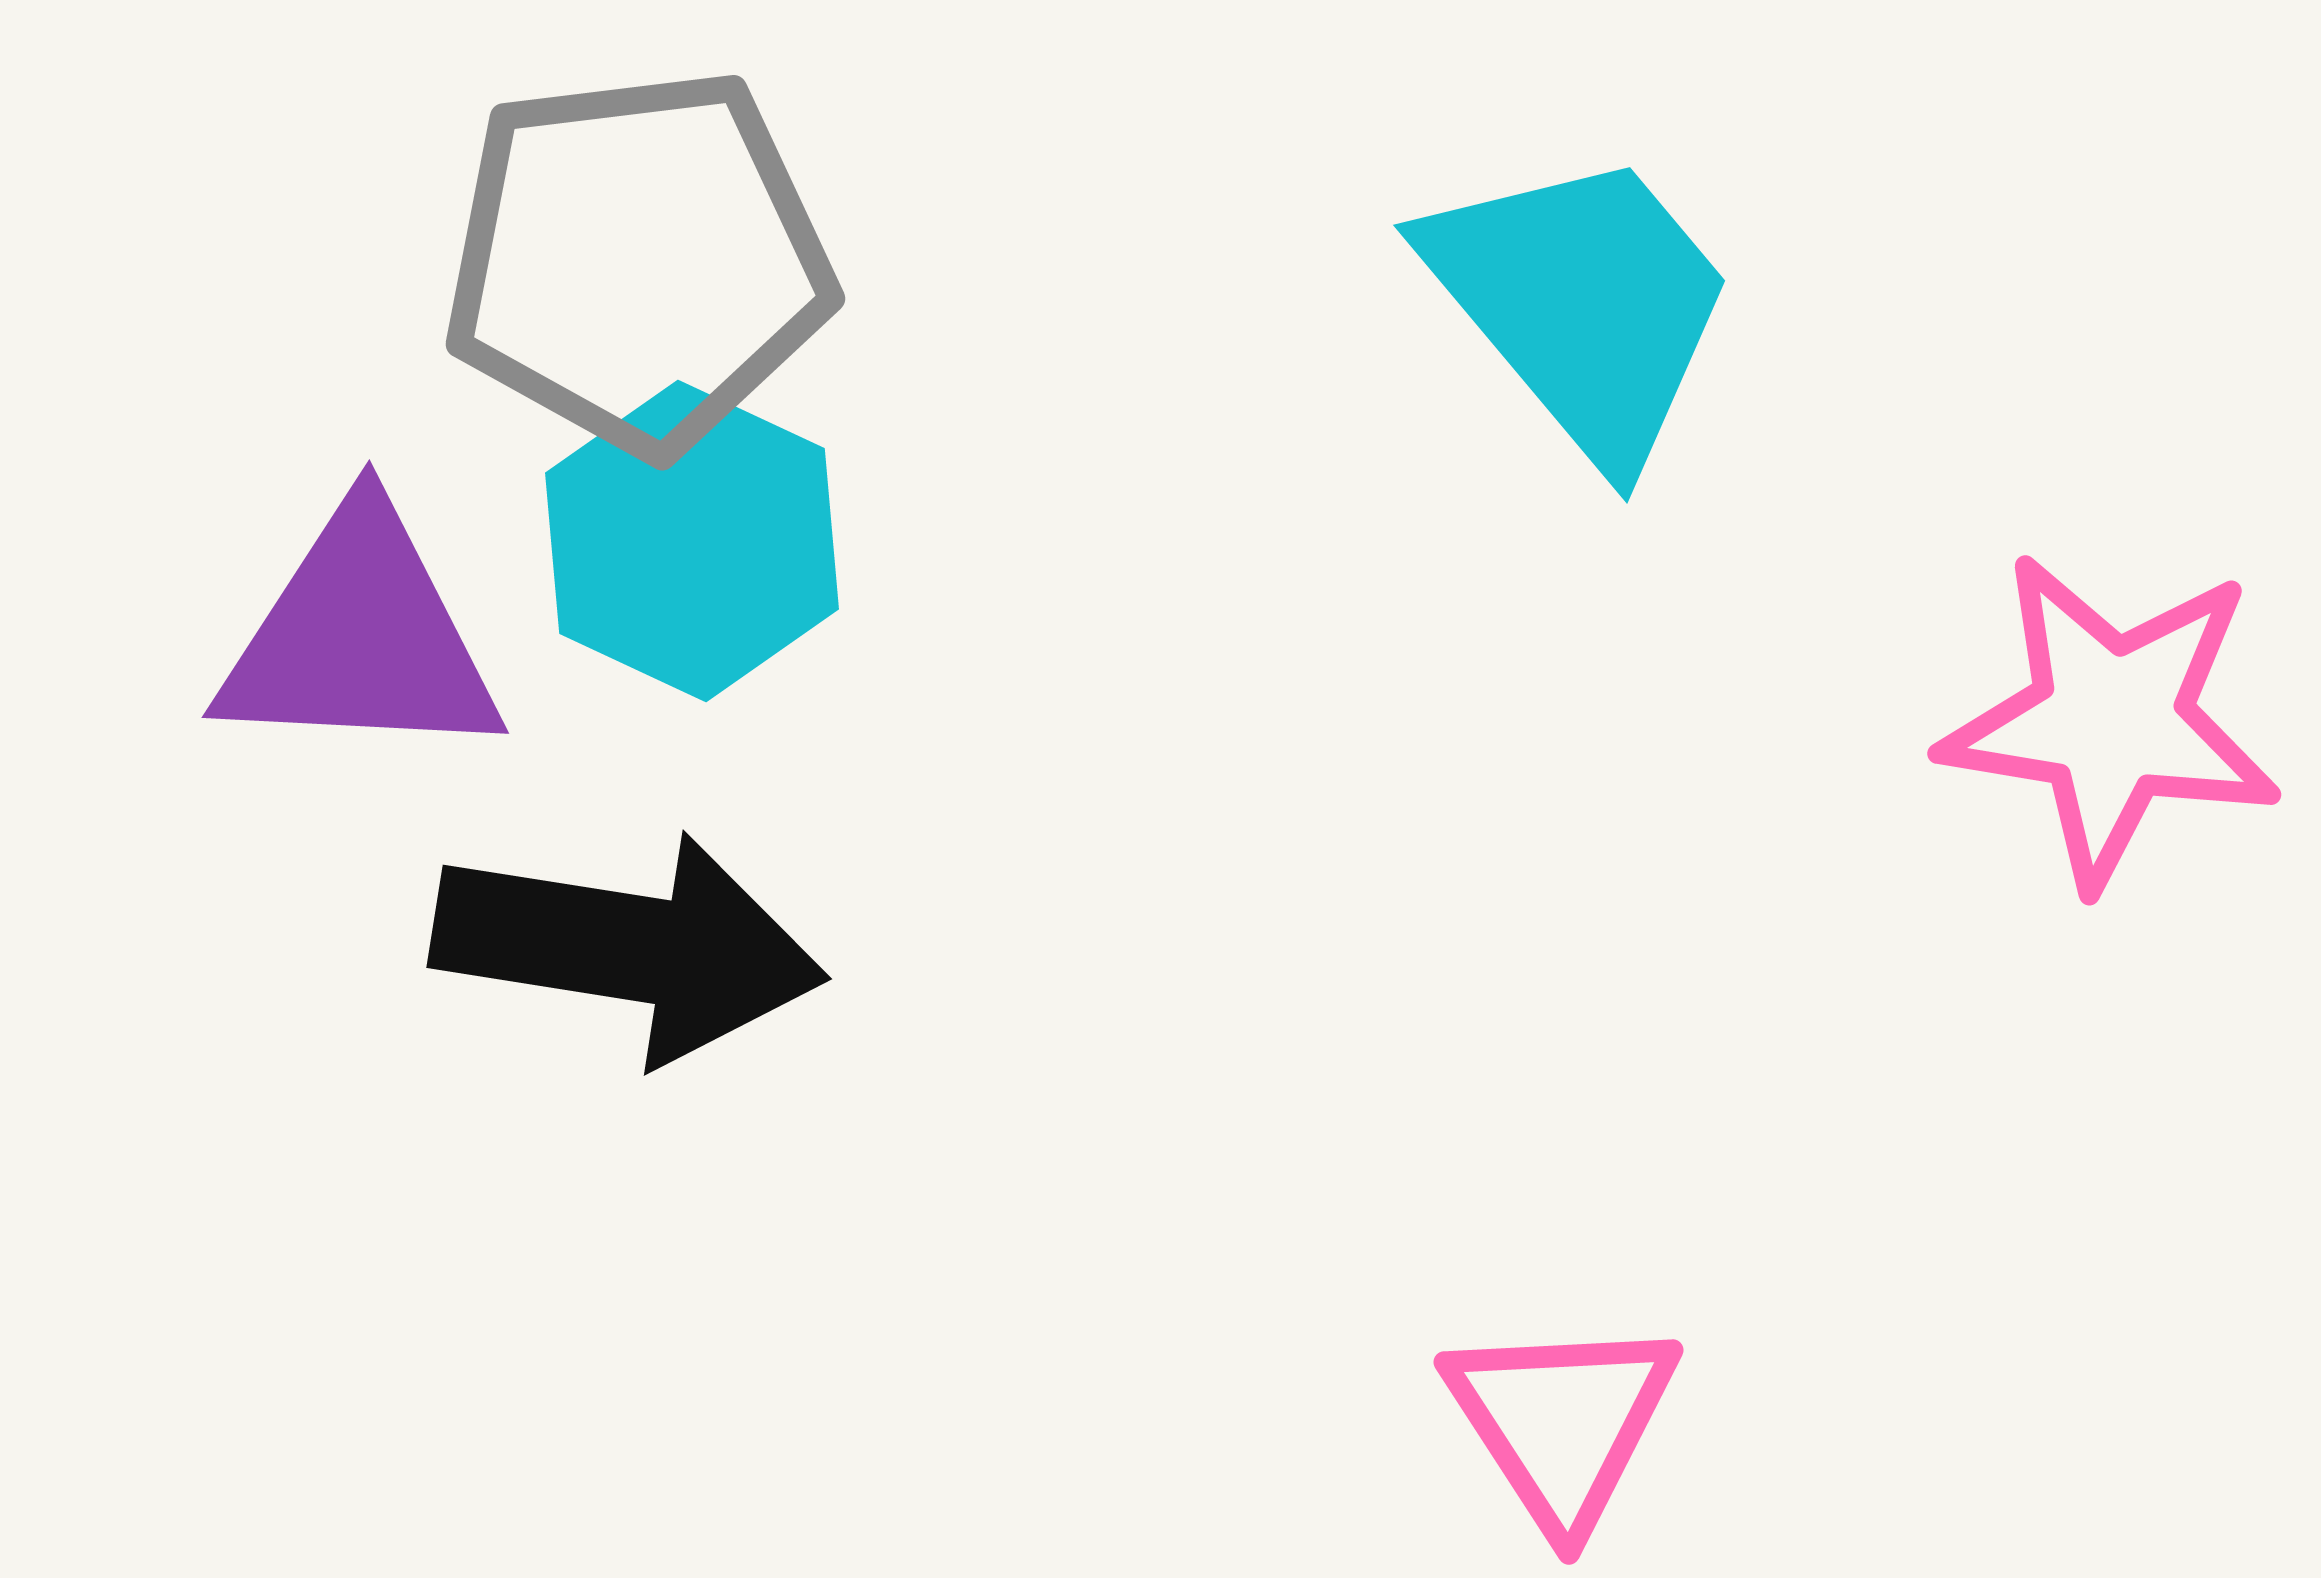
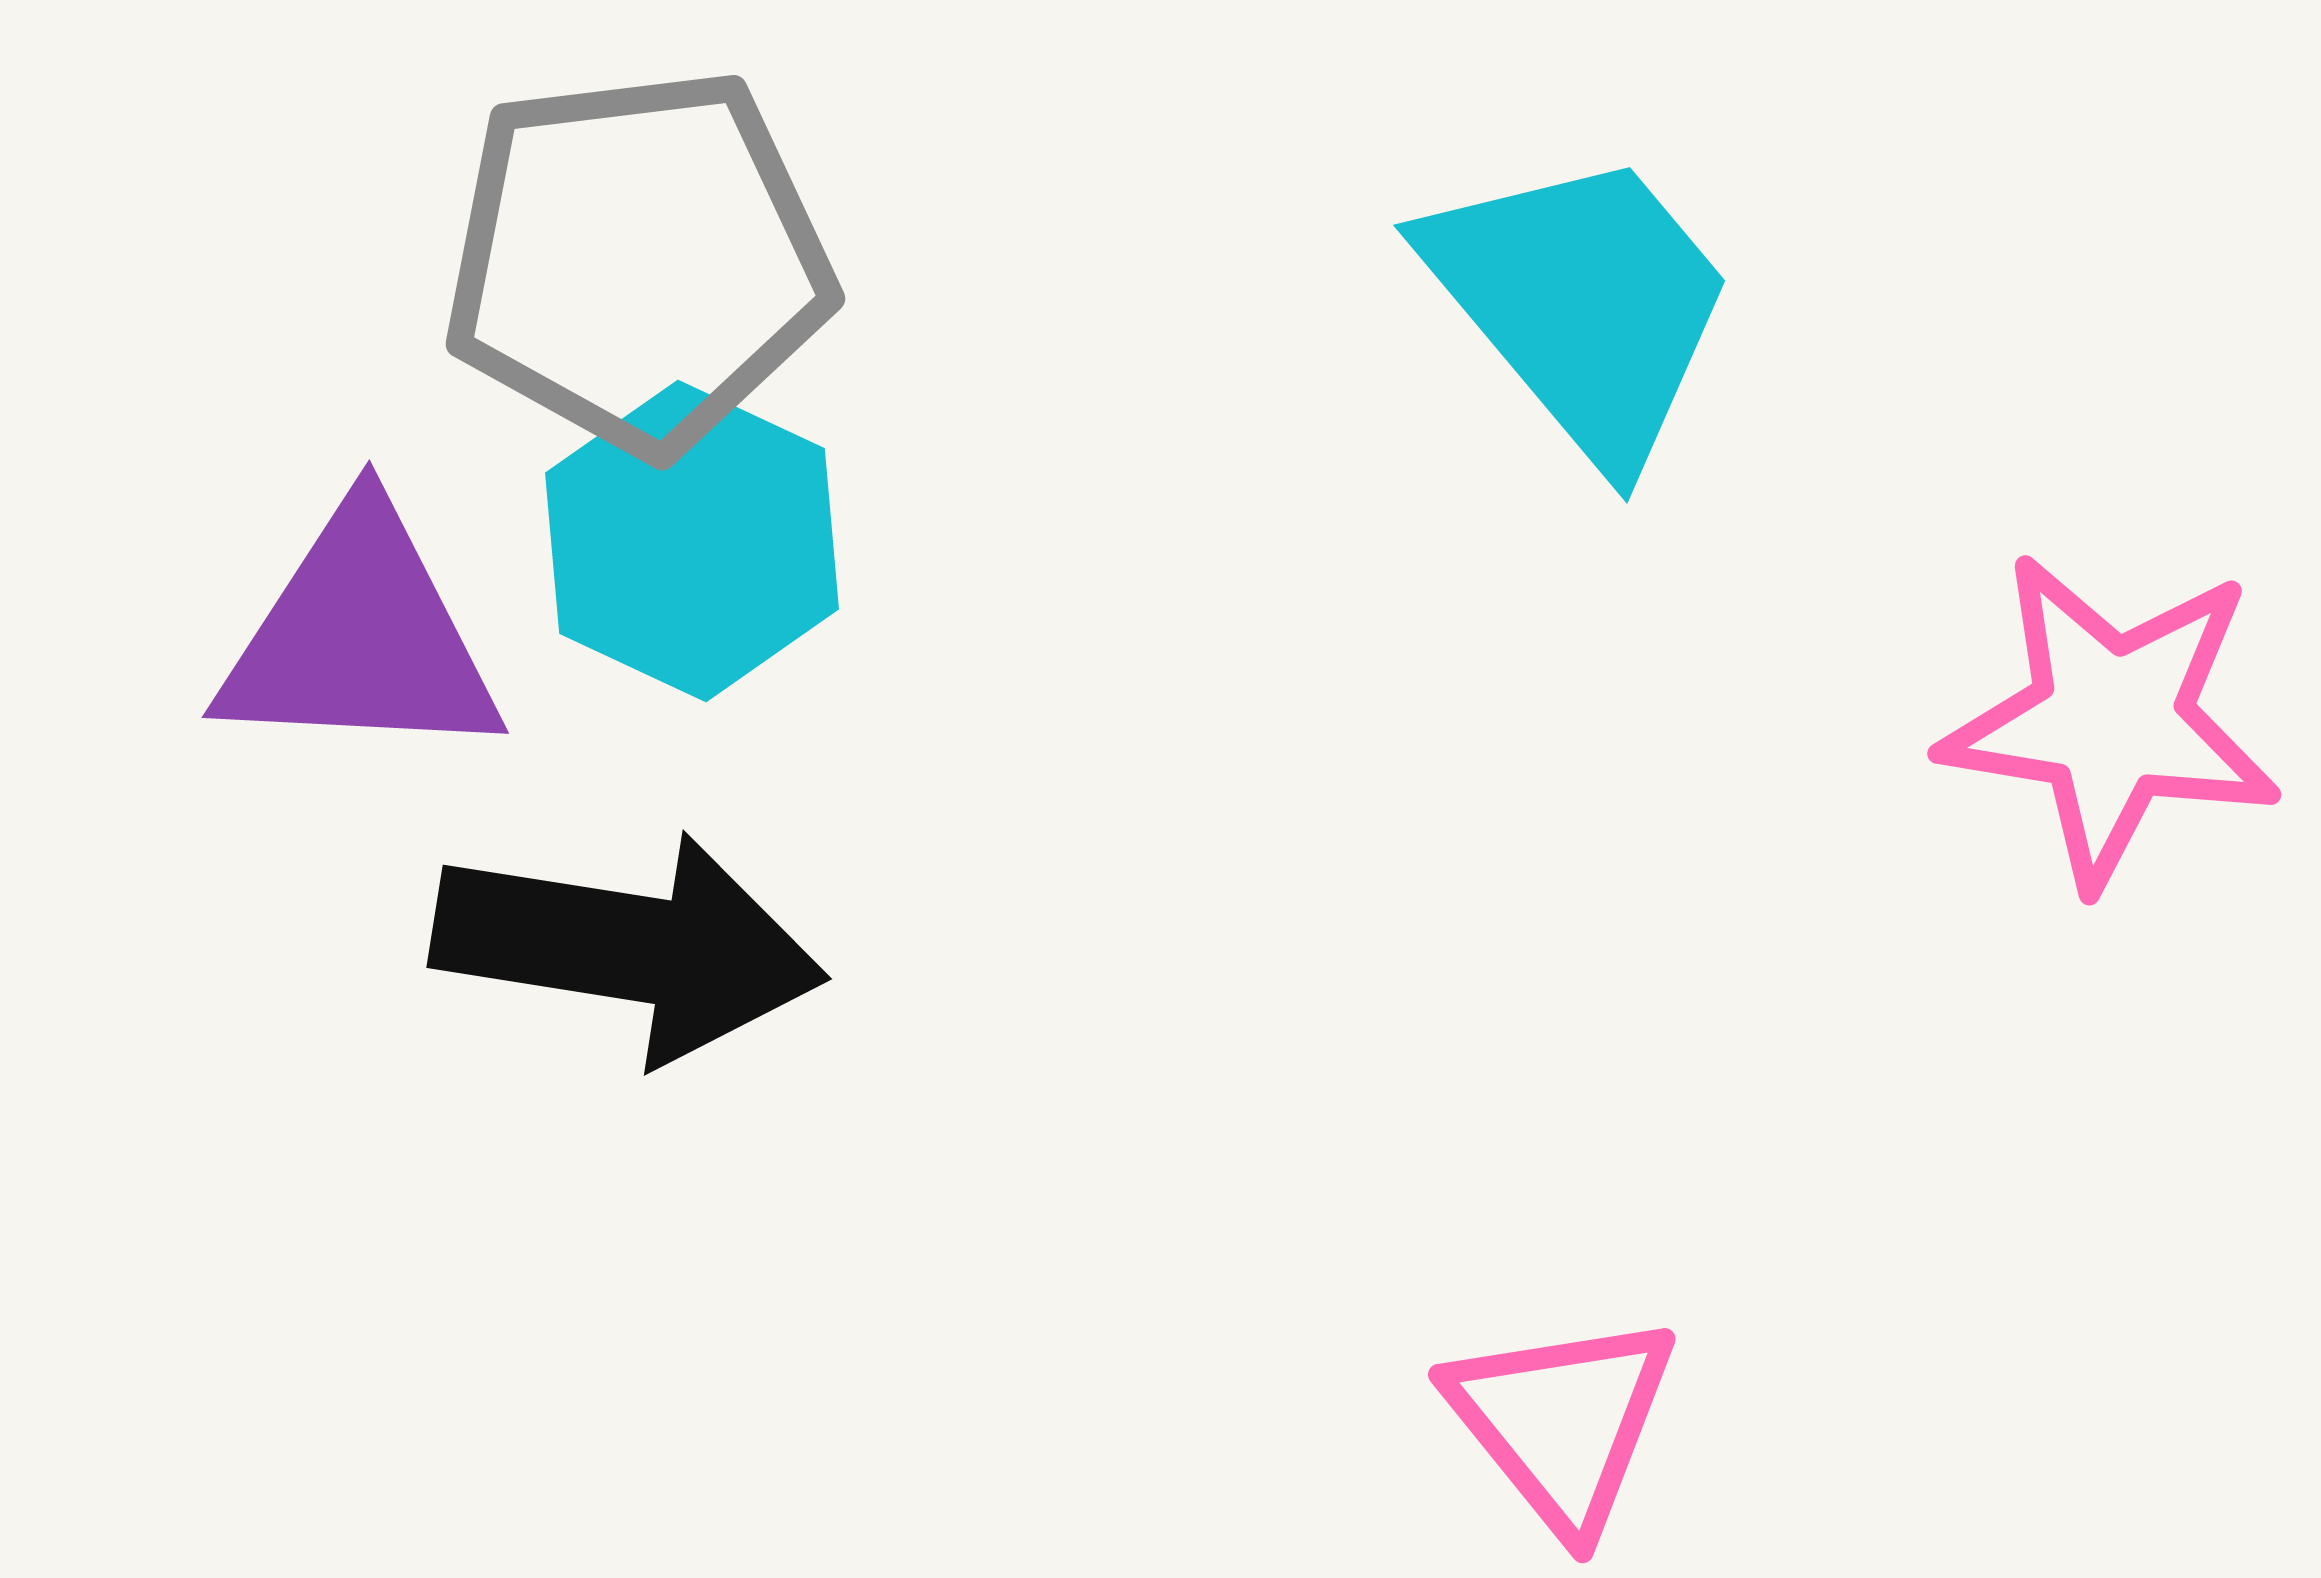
pink triangle: rotated 6 degrees counterclockwise
